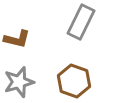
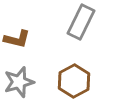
brown hexagon: rotated 12 degrees clockwise
